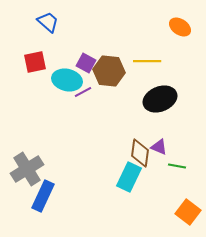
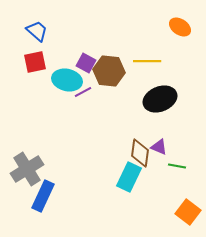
blue trapezoid: moved 11 px left, 9 px down
